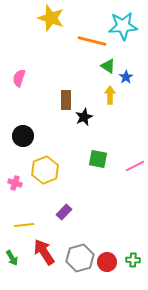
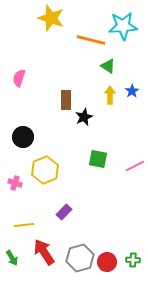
orange line: moved 1 px left, 1 px up
blue star: moved 6 px right, 14 px down
black circle: moved 1 px down
